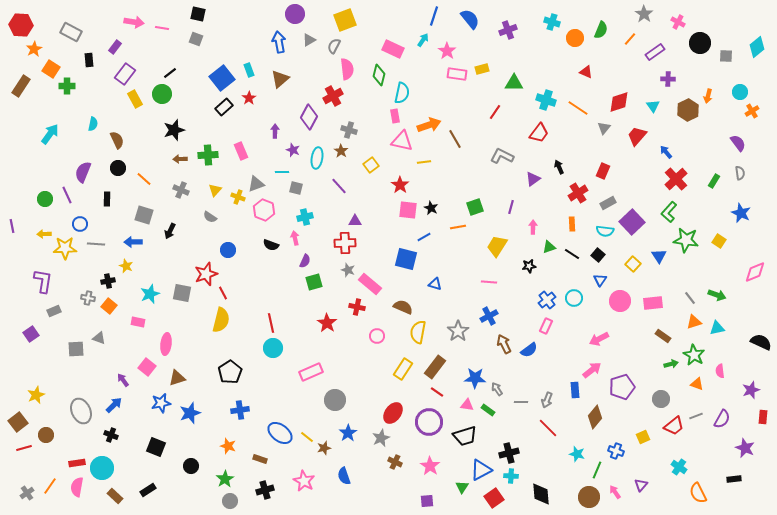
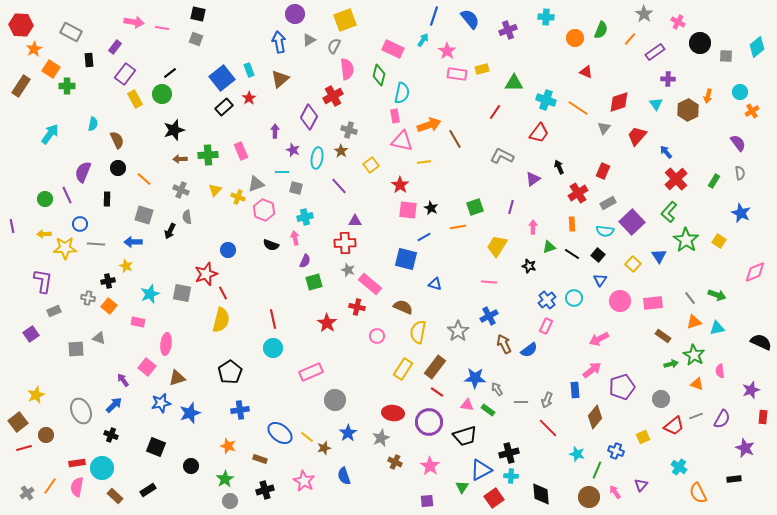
cyan cross at (552, 22): moved 6 px left, 5 px up; rotated 14 degrees counterclockwise
cyan triangle at (653, 106): moved 3 px right, 2 px up
gray semicircle at (210, 217): moved 23 px left; rotated 48 degrees clockwise
green star at (686, 240): rotated 25 degrees clockwise
black star at (529, 266): rotated 24 degrees clockwise
red line at (271, 323): moved 2 px right, 4 px up
red ellipse at (393, 413): rotated 60 degrees clockwise
